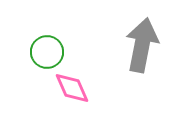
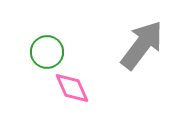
gray arrow: rotated 26 degrees clockwise
